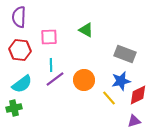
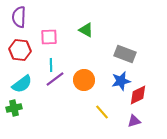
yellow line: moved 7 px left, 14 px down
